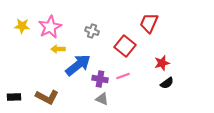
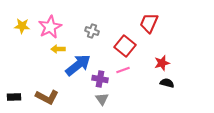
pink line: moved 6 px up
black semicircle: rotated 128 degrees counterclockwise
gray triangle: rotated 32 degrees clockwise
